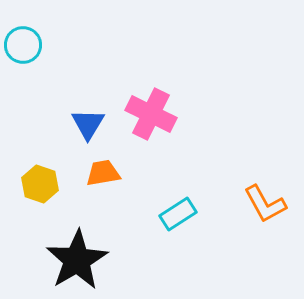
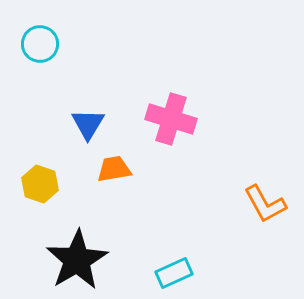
cyan circle: moved 17 px right, 1 px up
pink cross: moved 20 px right, 5 px down; rotated 9 degrees counterclockwise
orange trapezoid: moved 11 px right, 4 px up
cyan rectangle: moved 4 px left, 59 px down; rotated 9 degrees clockwise
